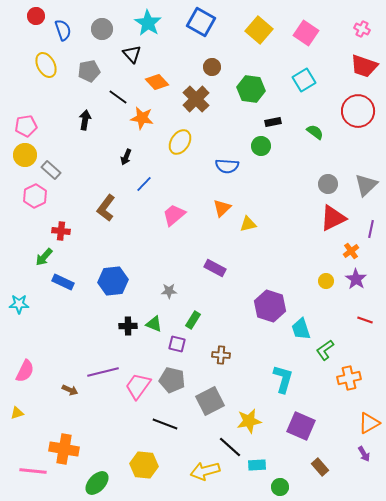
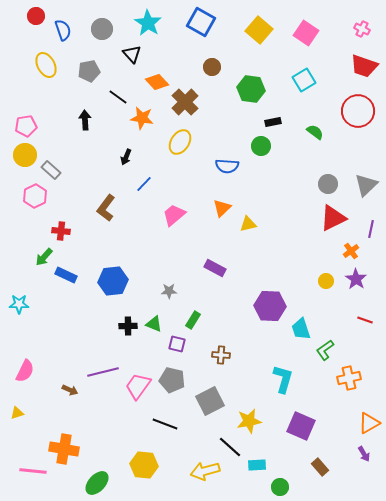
brown cross at (196, 99): moved 11 px left, 3 px down
black arrow at (85, 120): rotated 12 degrees counterclockwise
blue rectangle at (63, 282): moved 3 px right, 7 px up
purple hexagon at (270, 306): rotated 16 degrees counterclockwise
